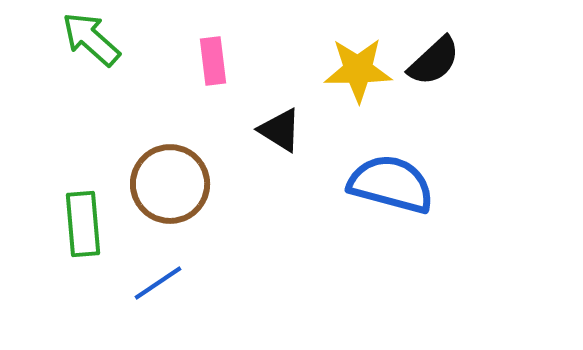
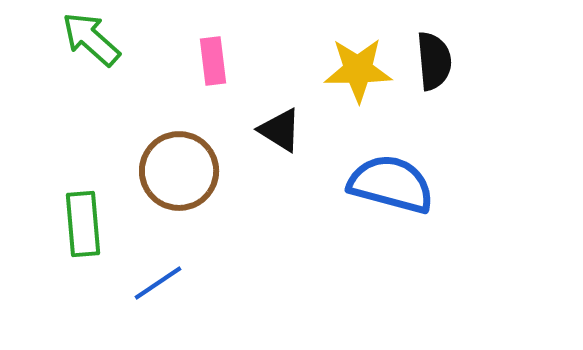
black semicircle: rotated 52 degrees counterclockwise
brown circle: moved 9 px right, 13 px up
